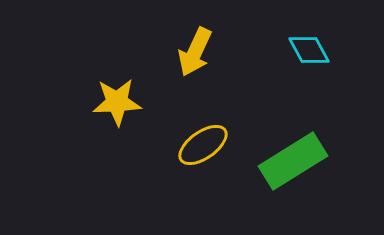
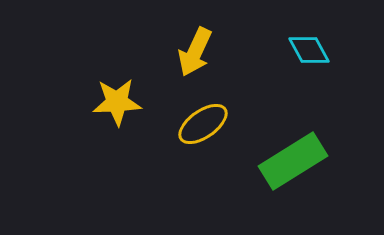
yellow ellipse: moved 21 px up
